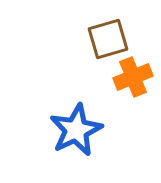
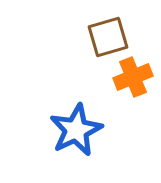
brown square: moved 2 px up
